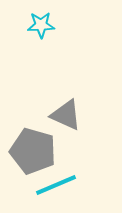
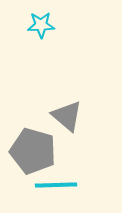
gray triangle: moved 1 px right, 1 px down; rotated 16 degrees clockwise
cyan line: rotated 21 degrees clockwise
